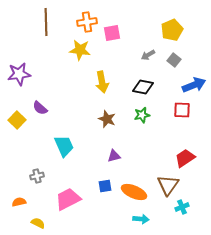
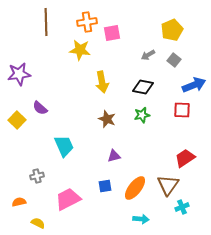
orange ellipse: moved 1 px right, 4 px up; rotated 75 degrees counterclockwise
